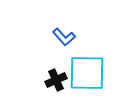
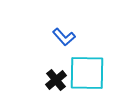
black cross: rotated 15 degrees counterclockwise
